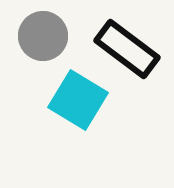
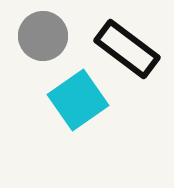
cyan square: rotated 24 degrees clockwise
